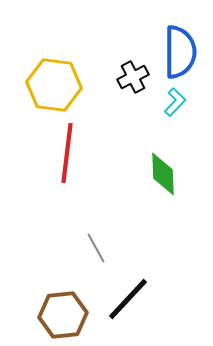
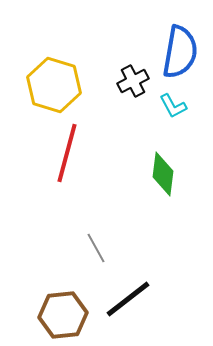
blue semicircle: rotated 10 degrees clockwise
black cross: moved 4 px down
yellow hexagon: rotated 10 degrees clockwise
cyan L-shape: moved 2 px left, 4 px down; rotated 108 degrees clockwise
red line: rotated 8 degrees clockwise
green diamond: rotated 9 degrees clockwise
black line: rotated 9 degrees clockwise
